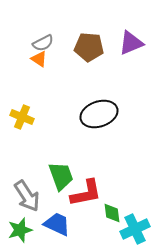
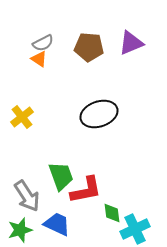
yellow cross: rotated 30 degrees clockwise
red L-shape: moved 3 px up
